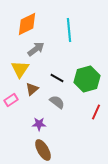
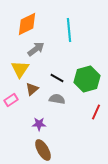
gray semicircle: moved 3 px up; rotated 28 degrees counterclockwise
